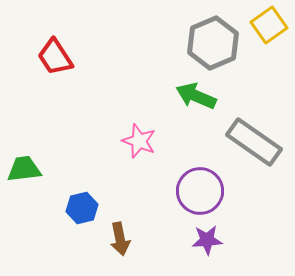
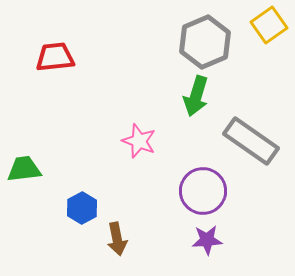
gray hexagon: moved 8 px left, 1 px up
red trapezoid: rotated 117 degrees clockwise
green arrow: rotated 96 degrees counterclockwise
gray rectangle: moved 3 px left, 1 px up
purple circle: moved 3 px right
blue hexagon: rotated 16 degrees counterclockwise
brown arrow: moved 3 px left
